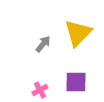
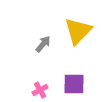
yellow triangle: moved 2 px up
purple square: moved 2 px left, 2 px down
